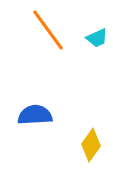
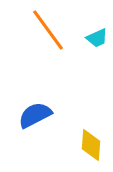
blue semicircle: rotated 24 degrees counterclockwise
yellow diamond: rotated 32 degrees counterclockwise
